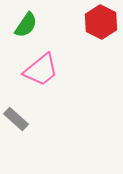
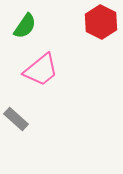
green semicircle: moved 1 px left, 1 px down
